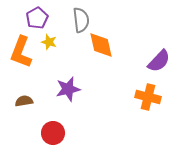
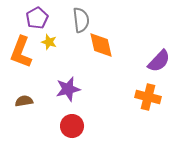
red circle: moved 19 px right, 7 px up
